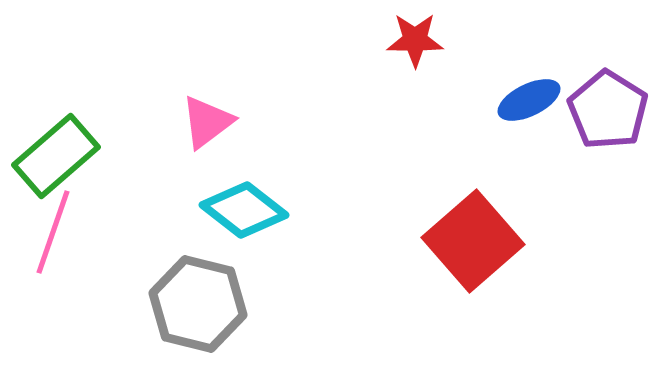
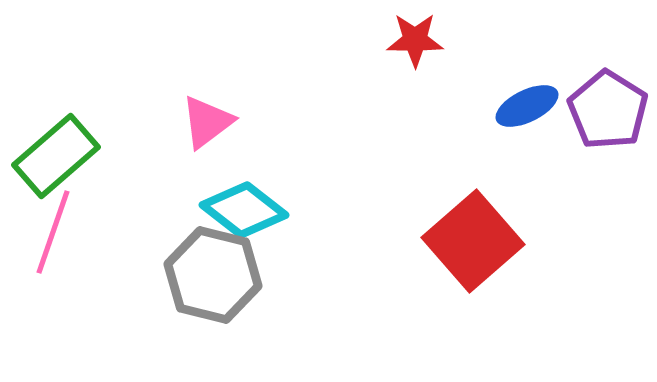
blue ellipse: moved 2 px left, 6 px down
gray hexagon: moved 15 px right, 29 px up
